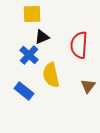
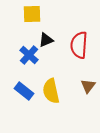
black triangle: moved 4 px right, 3 px down
yellow semicircle: moved 16 px down
